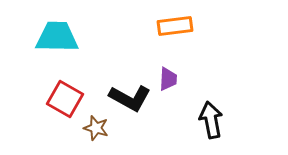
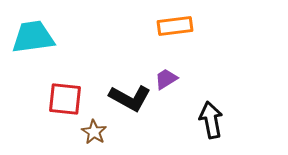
cyan trapezoid: moved 24 px left; rotated 9 degrees counterclockwise
purple trapezoid: moved 2 px left; rotated 125 degrees counterclockwise
red square: rotated 24 degrees counterclockwise
brown star: moved 2 px left, 4 px down; rotated 15 degrees clockwise
